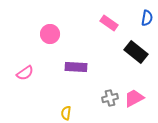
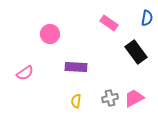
black rectangle: rotated 15 degrees clockwise
yellow semicircle: moved 10 px right, 12 px up
